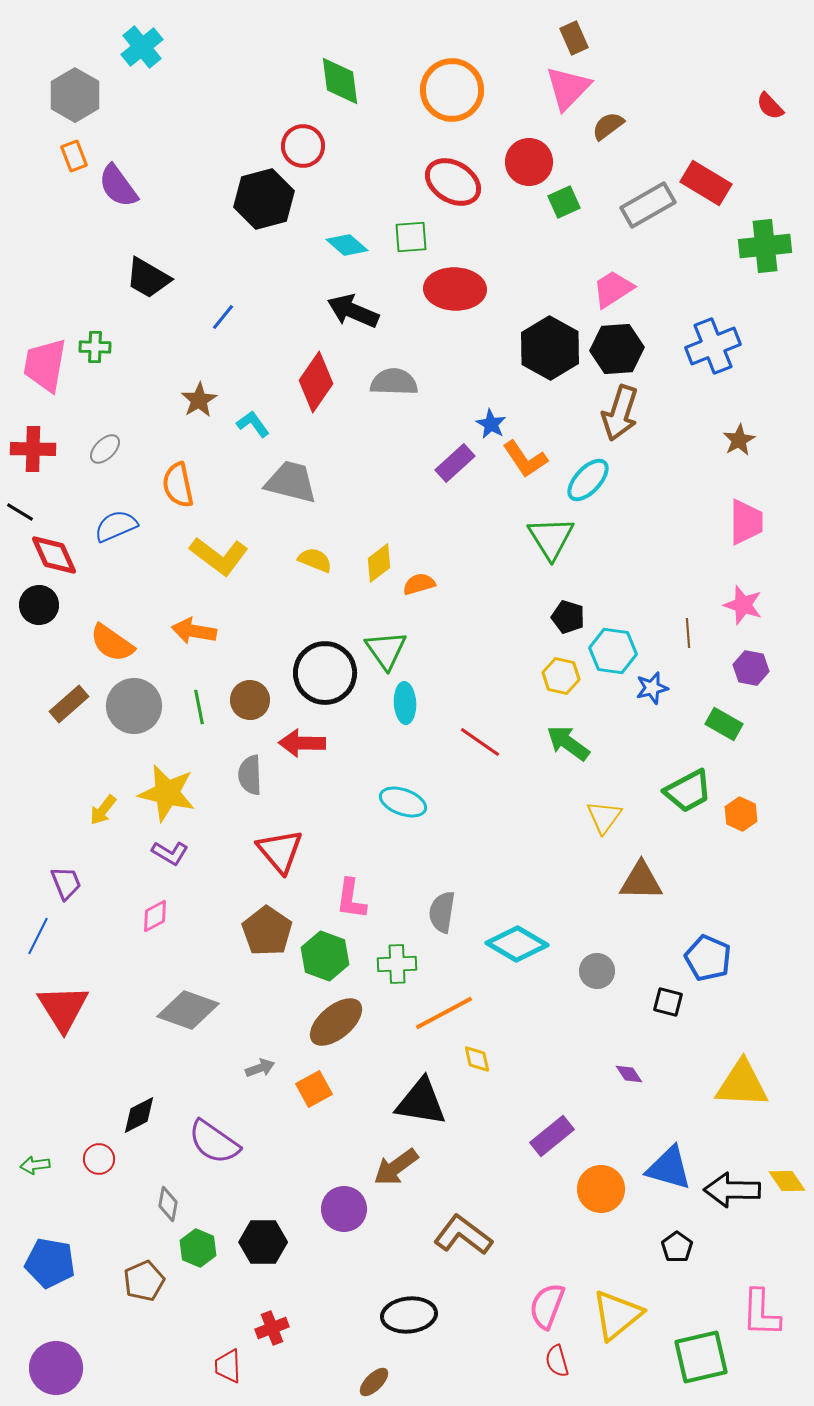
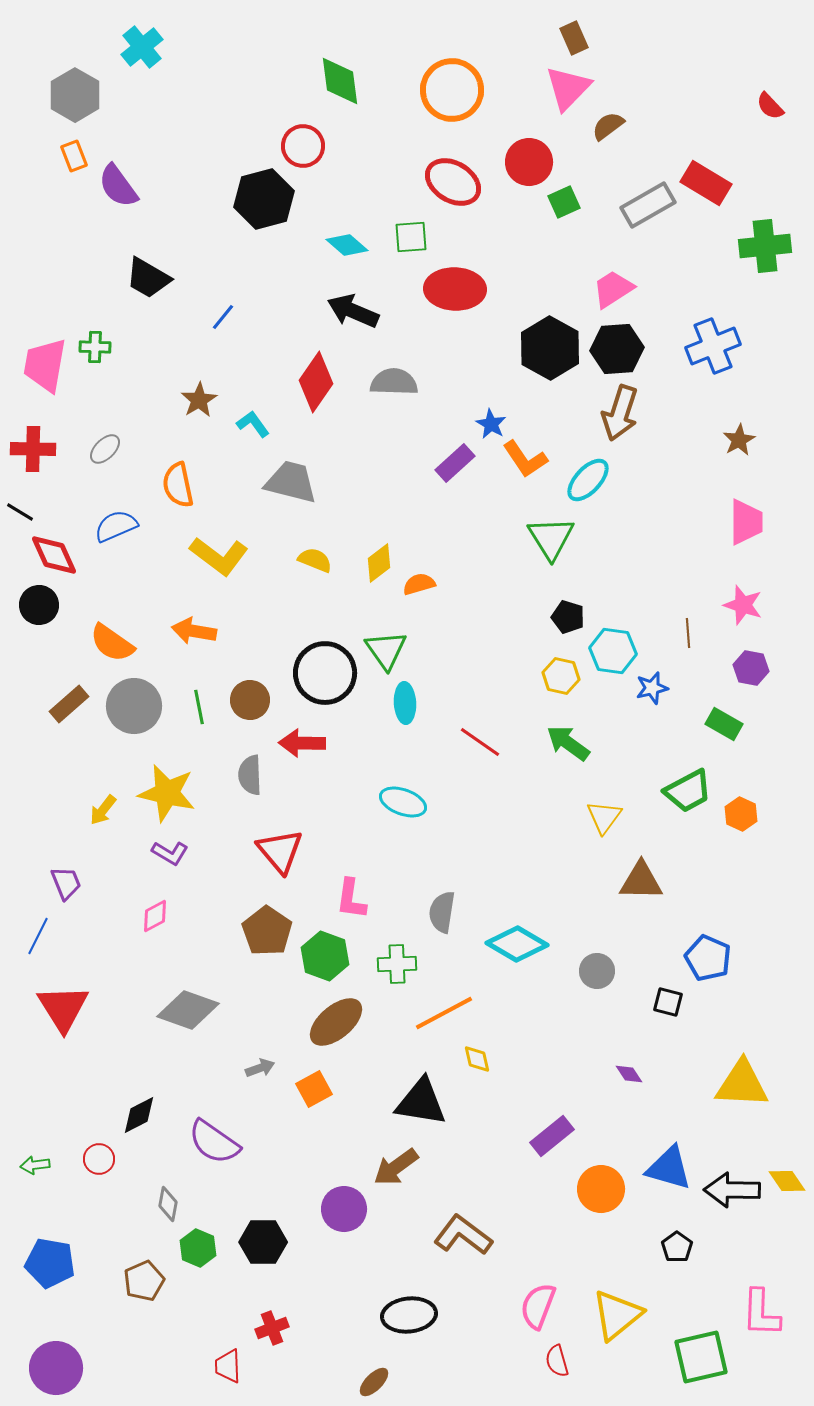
pink semicircle at (547, 1306): moved 9 px left
